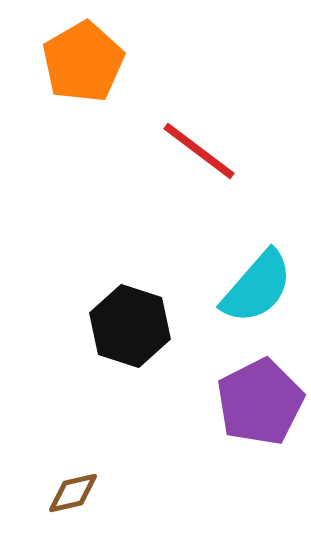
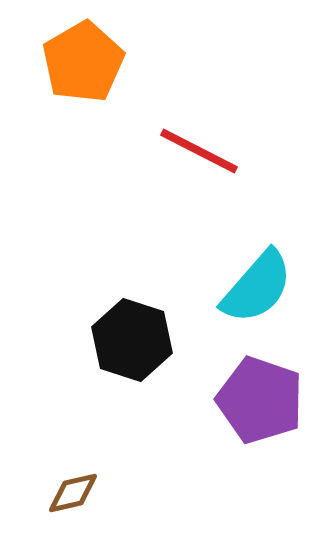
red line: rotated 10 degrees counterclockwise
black hexagon: moved 2 px right, 14 px down
purple pentagon: moved 2 px up; rotated 26 degrees counterclockwise
